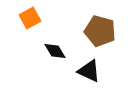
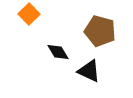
orange square: moved 1 px left, 4 px up; rotated 15 degrees counterclockwise
black diamond: moved 3 px right, 1 px down
